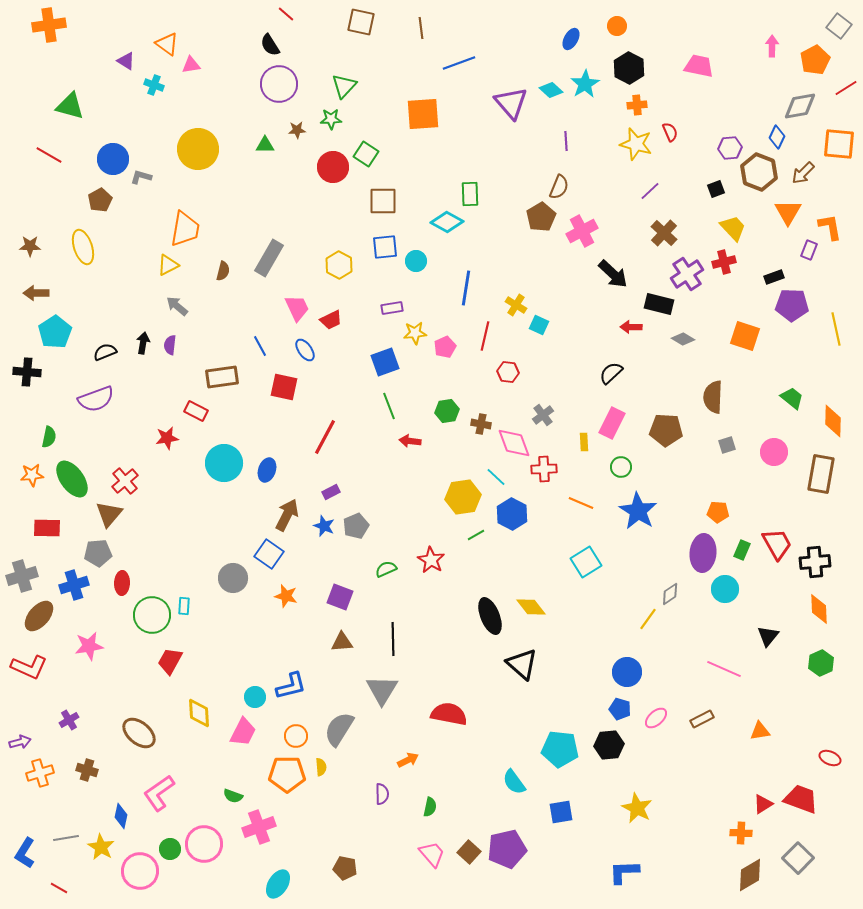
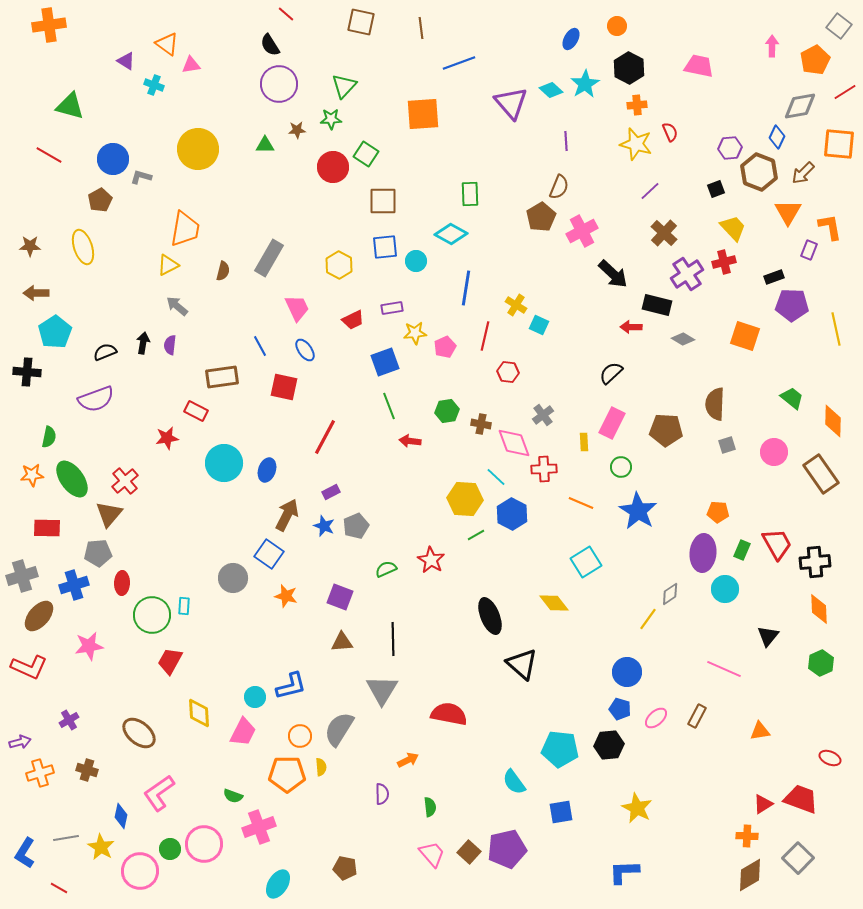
red line at (846, 88): moved 1 px left, 4 px down
cyan diamond at (447, 222): moved 4 px right, 12 px down
black rectangle at (659, 304): moved 2 px left, 1 px down
red trapezoid at (331, 320): moved 22 px right
brown semicircle at (713, 397): moved 2 px right, 7 px down
brown rectangle at (821, 474): rotated 45 degrees counterclockwise
yellow hexagon at (463, 497): moved 2 px right, 2 px down; rotated 12 degrees clockwise
yellow diamond at (531, 607): moved 23 px right, 4 px up
brown rectangle at (702, 719): moved 5 px left, 3 px up; rotated 35 degrees counterclockwise
orange circle at (296, 736): moved 4 px right
green semicircle at (430, 807): rotated 18 degrees counterclockwise
orange cross at (741, 833): moved 6 px right, 3 px down
